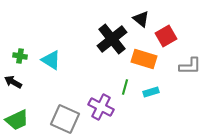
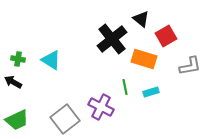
green cross: moved 2 px left, 3 px down
gray L-shape: rotated 10 degrees counterclockwise
green line: rotated 28 degrees counterclockwise
gray square: rotated 28 degrees clockwise
